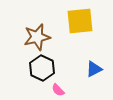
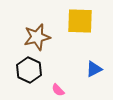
yellow square: rotated 8 degrees clockwise
black hexagon: moved 13 px left, 2 px down
